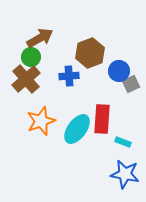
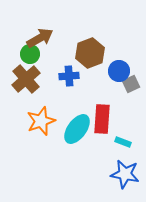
green circle: moved 1 px left, 3 px up
